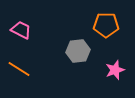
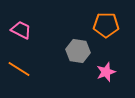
gray hexagon: rotated 15 degrees clockwise
pink star: moved 9 px left, 2 px down
